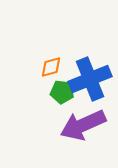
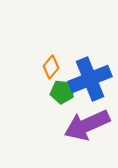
orange diamond: rotated 35 degrees counterclockwise
purple arrow: moved 4 px right
